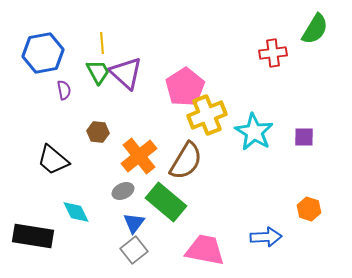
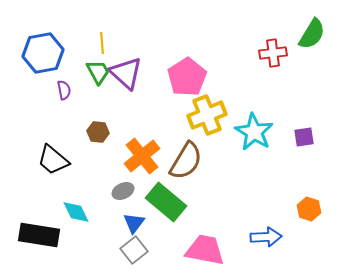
green semicircle: moved 3 px left, 5 px down
pink pentagon: moved 2 px right, 10 px up
purple square: rotated 10 degrees counterclockwise
orange cross: moved 3 px right
black rectangle: moved 6 px right, 1 px up
